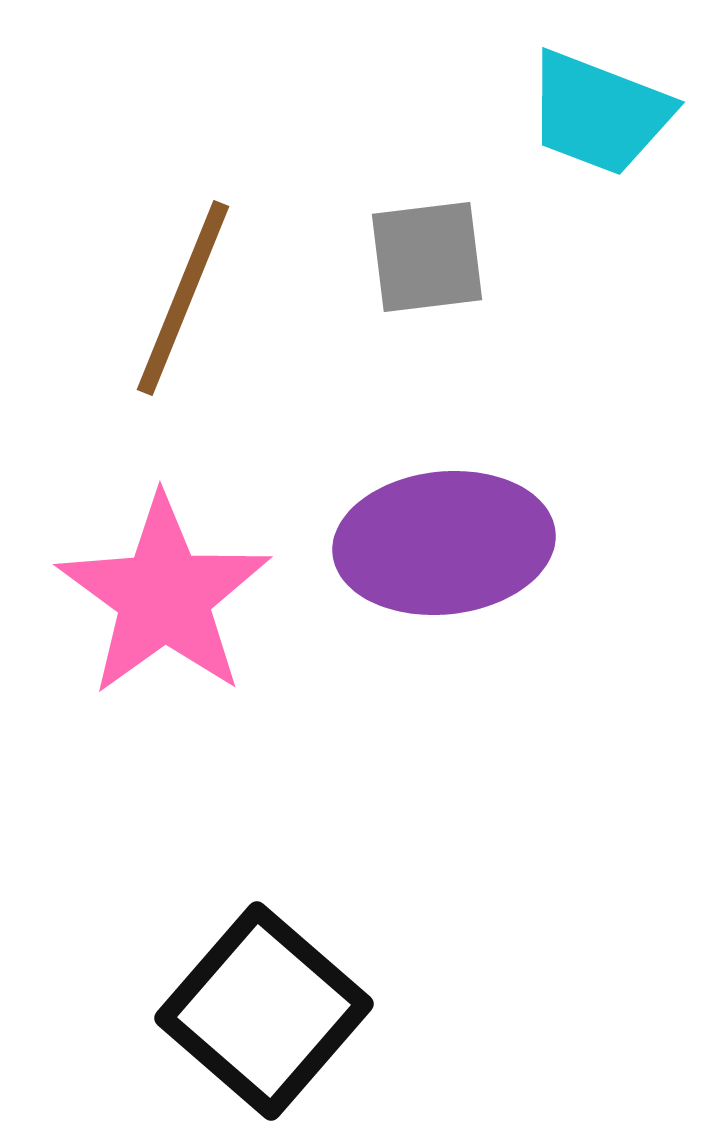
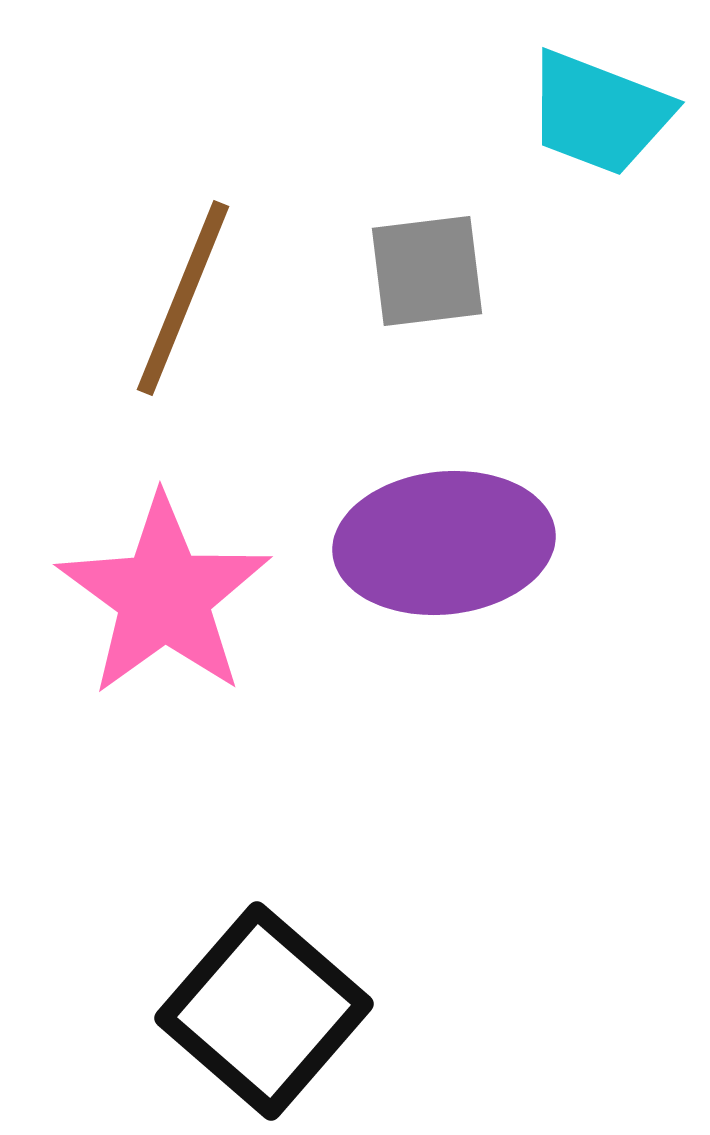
gray square: moved 14 px down
